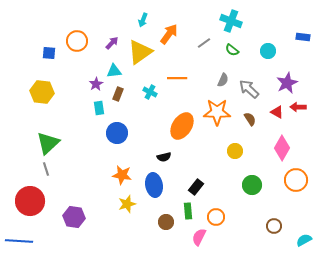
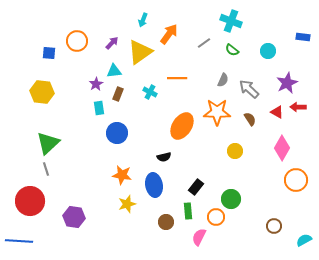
green circle at (252, 185): moved 21 px left, 14 px down
